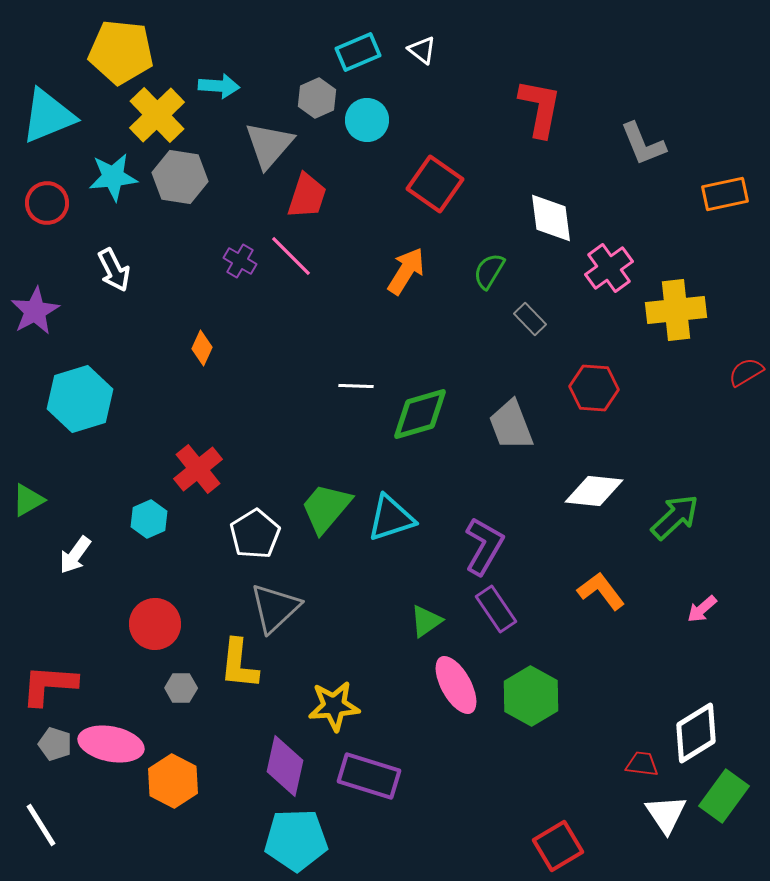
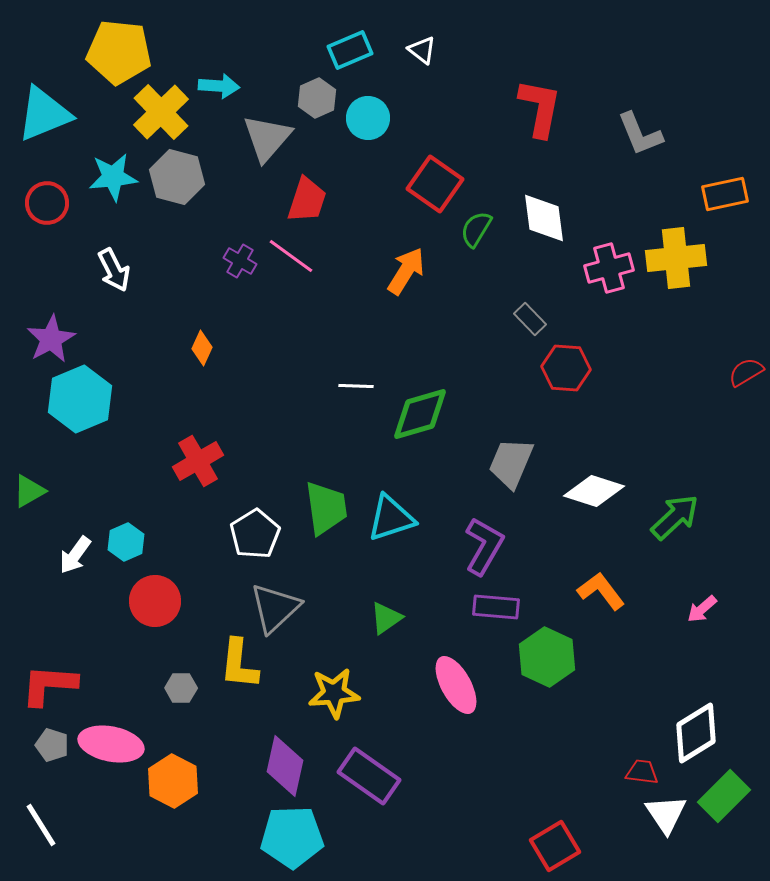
yellow pentagon at (121, 52): moved 2 px left
cyan rectangle at (358, 52): moved 8 px left, 2 px up
yellow cross at (157, 115): moved 4 px right, 3 px up
cyan triangle at (48, 116): moved 4 px left, 2 px up
cyan circle at (367, 120): moved 1 px right, 2 px up
gray L-shape at (643, 144): moved 3 px left, 10 px up
gray triangle at (269, 145): moved 2 px left, 7 px up
gray hexagon at (180, 177): moved 3 px left; rotated 6 degrees clockwise
red trapezoid at (307, 196): moved 4 px down
white diamond at (551, 218): moved 7 px left
pink line at (291, 256): rotated 9 degrees counterclockwise
pink cross at (609, 268): rotated 21 degrees clockwise
green semicircle at (489, 271): moved 13 px left, 42 px up
yellow cross at (676, 310): moved 52 px up
purple star at (35, 311): moved 16 px right, 28 px down
red hexagon at (594, 388): moved 28 px left, 20 px up
cyan hexagon at (80, 399): rotated 6 degrees counterclockwise
gray trapezoid at (511, 425): moved 38 px down; rotated 44 degrees clockwise
red cross at (198, 469): moved 8 px up; rotated 9 degrees clockwise
white diamond at (594, 491): rotated 12 degrees clockwise
green triangle at (28, 500): moved 1 px right, 9 px up
green trapezoid at (326, 508): rotated 132 degrees clockwise
cyan hexagon at (149, 519): moved 23 px left, 23 px down
purple rectangle at (496, 609): moved 2 px up; rotated 51 degrees counterclockwise
green triangle at (426, 621): moved 40 px left, 3 px up
red circle at (155, 624): moved 23 px up
green hexagon at (531, 696): moved 16 px right, 39 px up; rotated 4 degrees counterclockwise
yellow star at (334, 706): moved 13 px up
gray pentagon at (55, 744): moved 3 px left, 1 px down
red trapezoid at (642, 764): moved 8 px down
purple rectangle at (369, 776): rotated 18 degrees clockwise
green rectangle at (724, 796): rotated 9 degrees clockwise
cyan pentagon at (296, 840): moved 4 px left, 3 px up
red square at (558, 846): moved 3 px left
